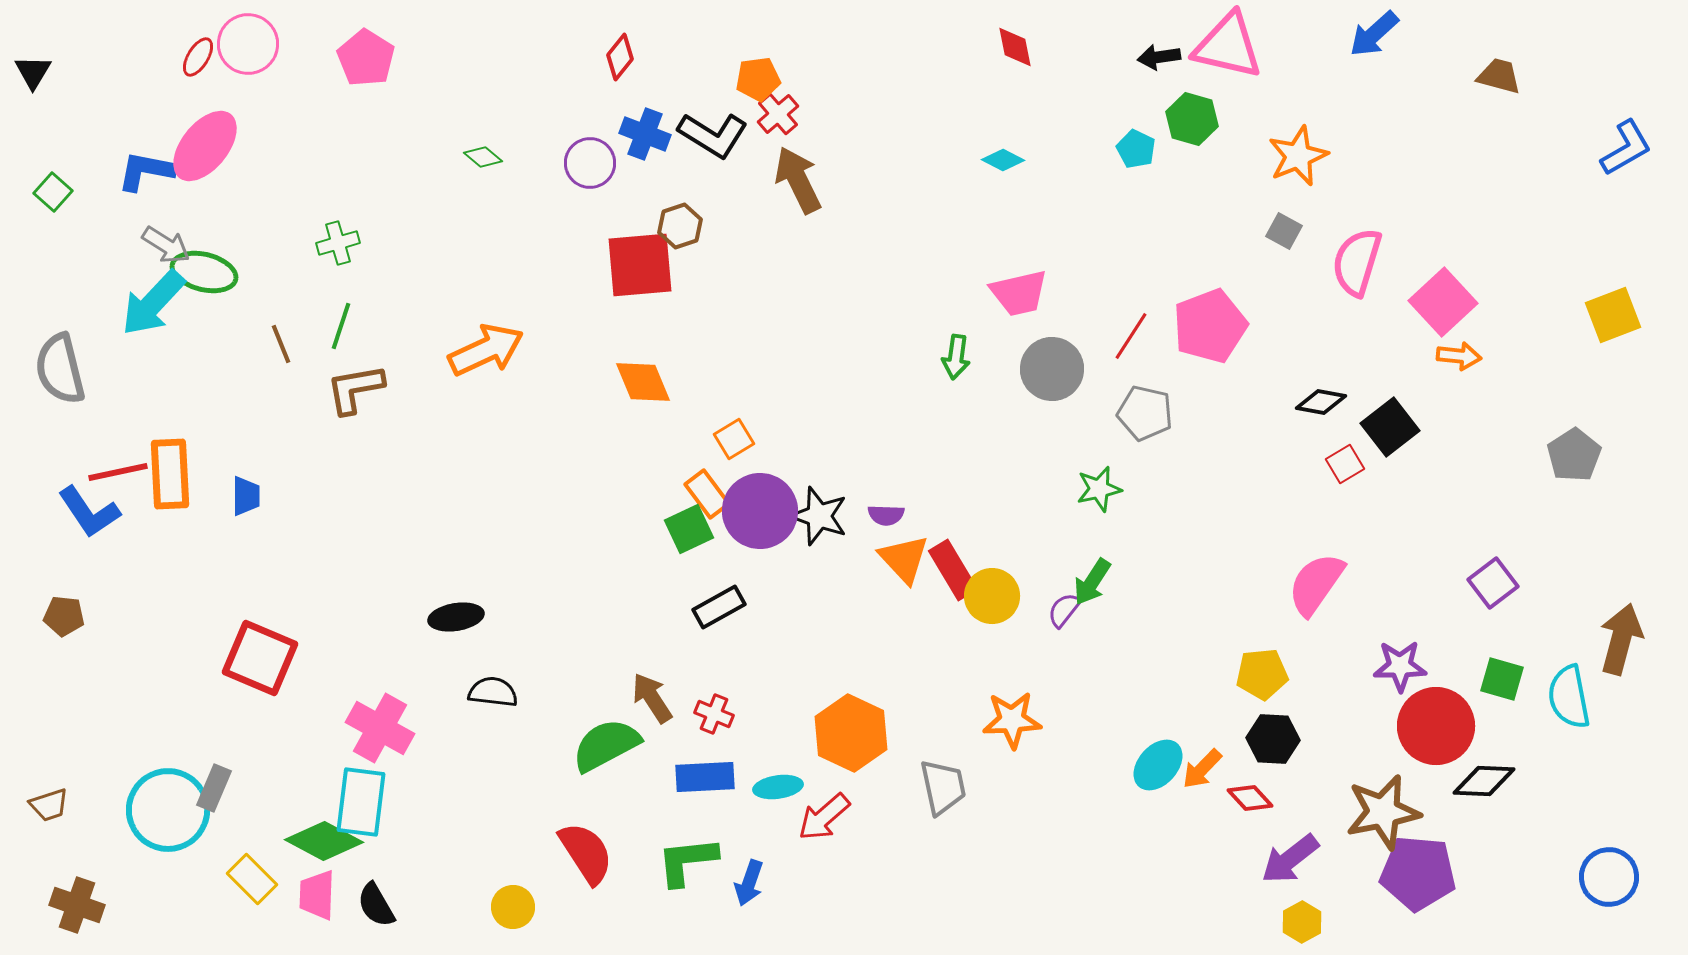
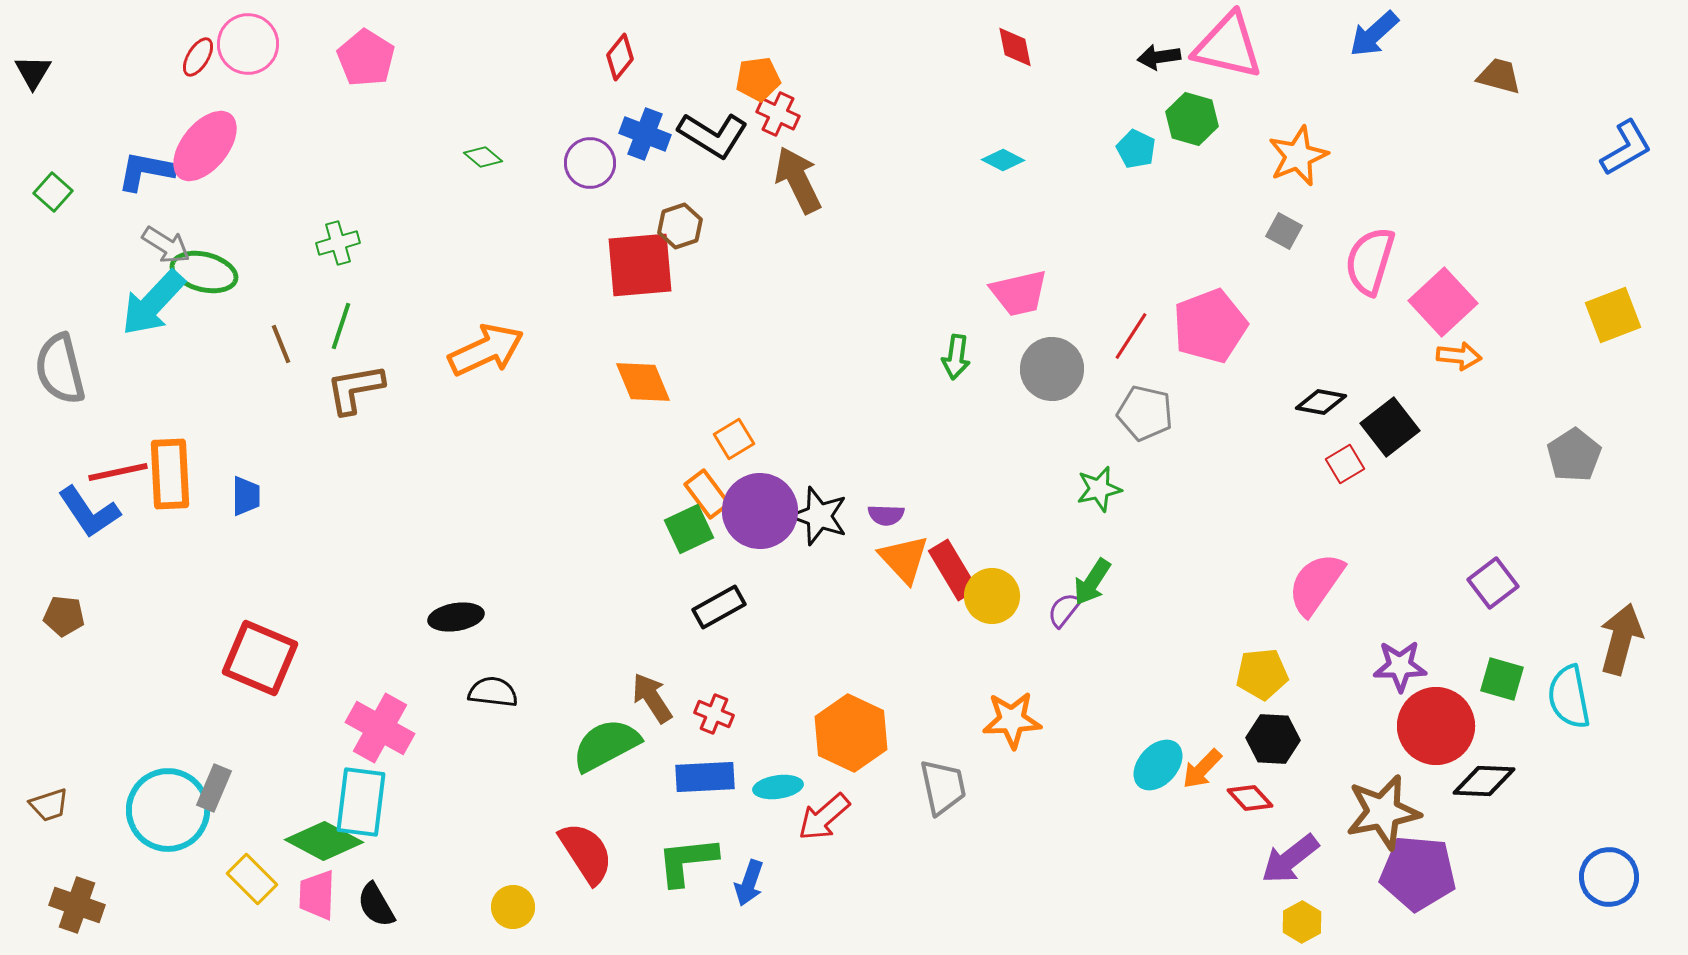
red cross at (778, 114): rotated 24 degrees counterclockwise
pink semicircle at (1357, 262): moved 13 px right, 1 px up
